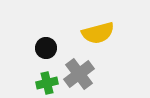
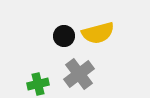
black circle: moved 18 px right, 12 px up
green cross: moved 9 px left, 1 px down
